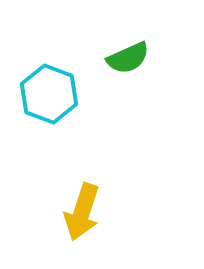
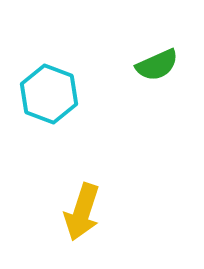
green semicircle: moved 29 px right, 7 px down
